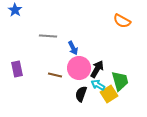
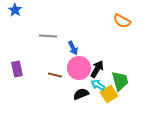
black semicircle: rotated 49 degrees clockwise
